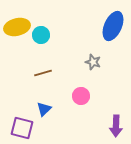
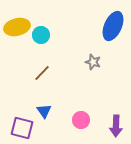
brown line: moved 1 px left; rotated 30 degrees counterclockwise
pink circle: moved 24 px down
blue triangle: moved 2 px down; rotated 21 degrees counterclockwise
